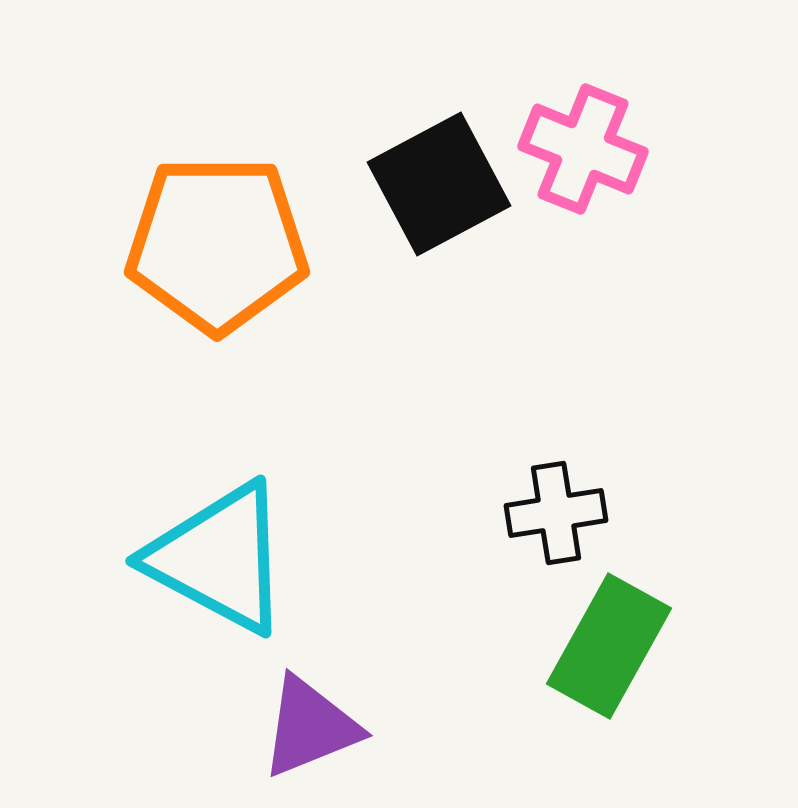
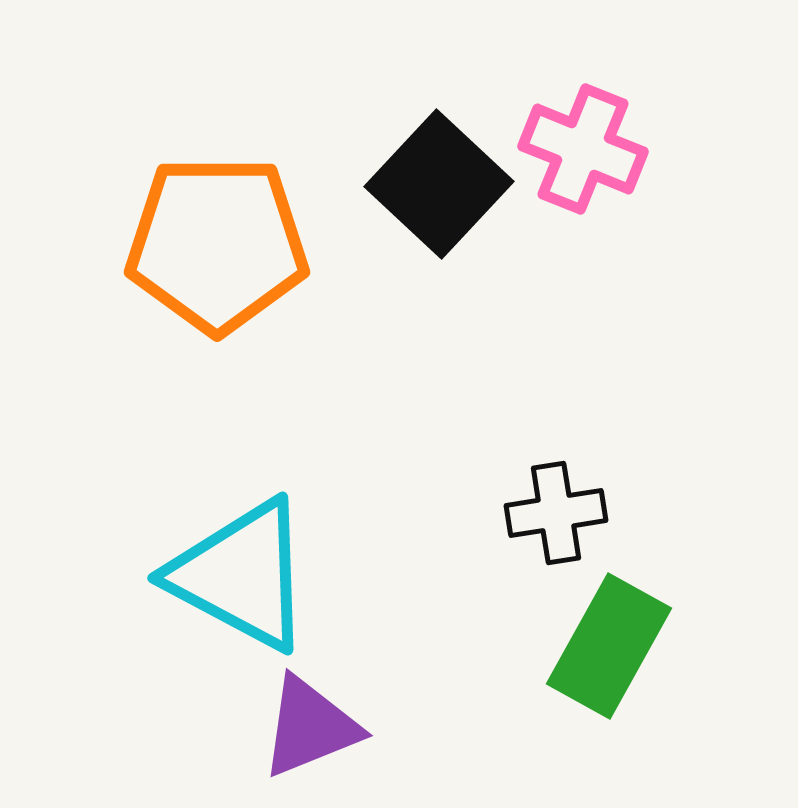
black square: rotated 19 degrees counterclockwise
cyan triangle: moved 22 px right, 17 px down
